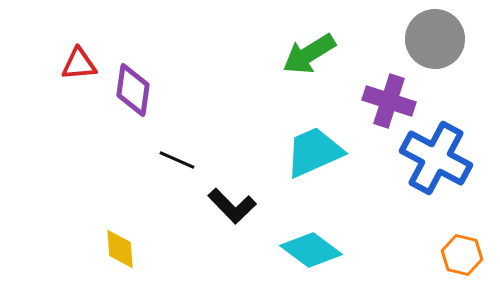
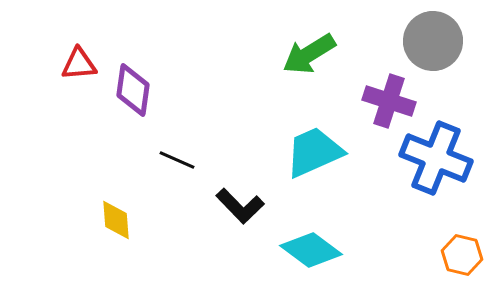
gray circle: moved 2 px left, 2 px down
blue cross: rotated 6 degrees counterclockwise
black L-shape: moved 8 px right
yellow diamond: moved 4 px left, 29 px up
